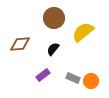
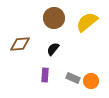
yellow semicircle: moved 4 px right, 10 px up
purple rectangle: moved 2 px right; rotated 48 degrees counterclockwise
